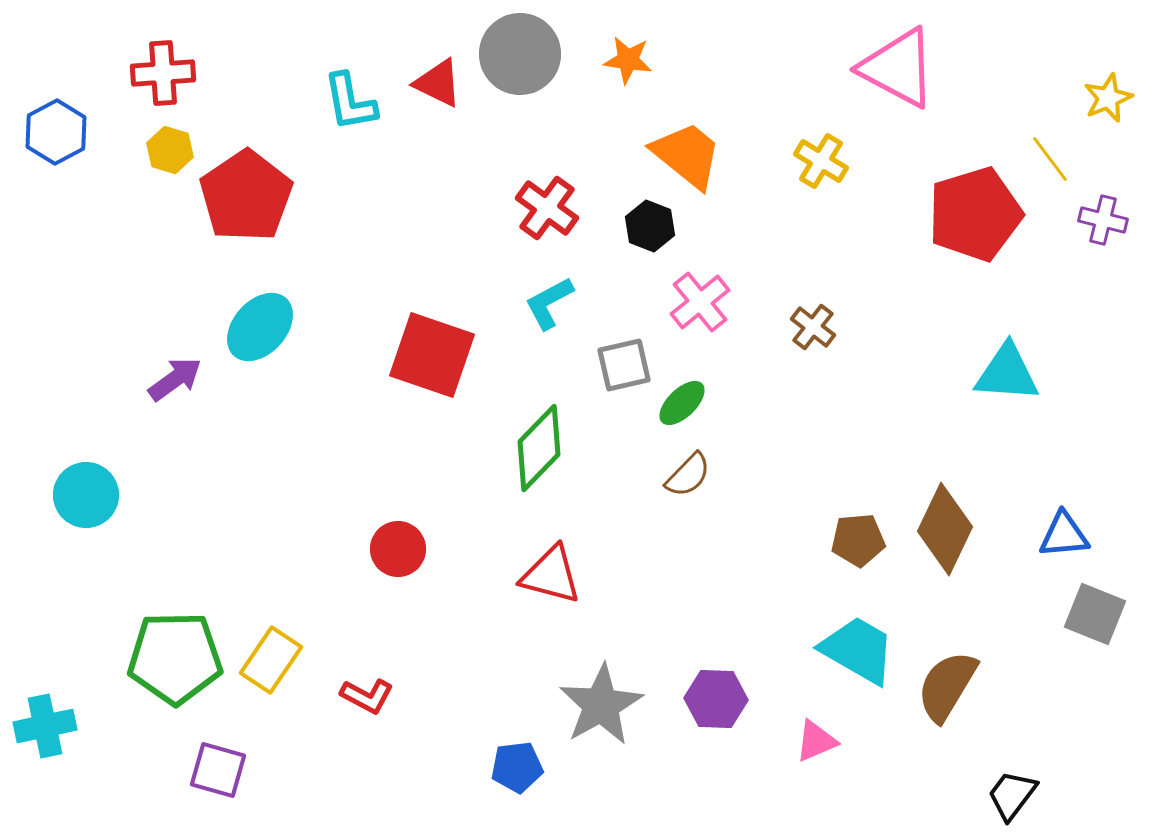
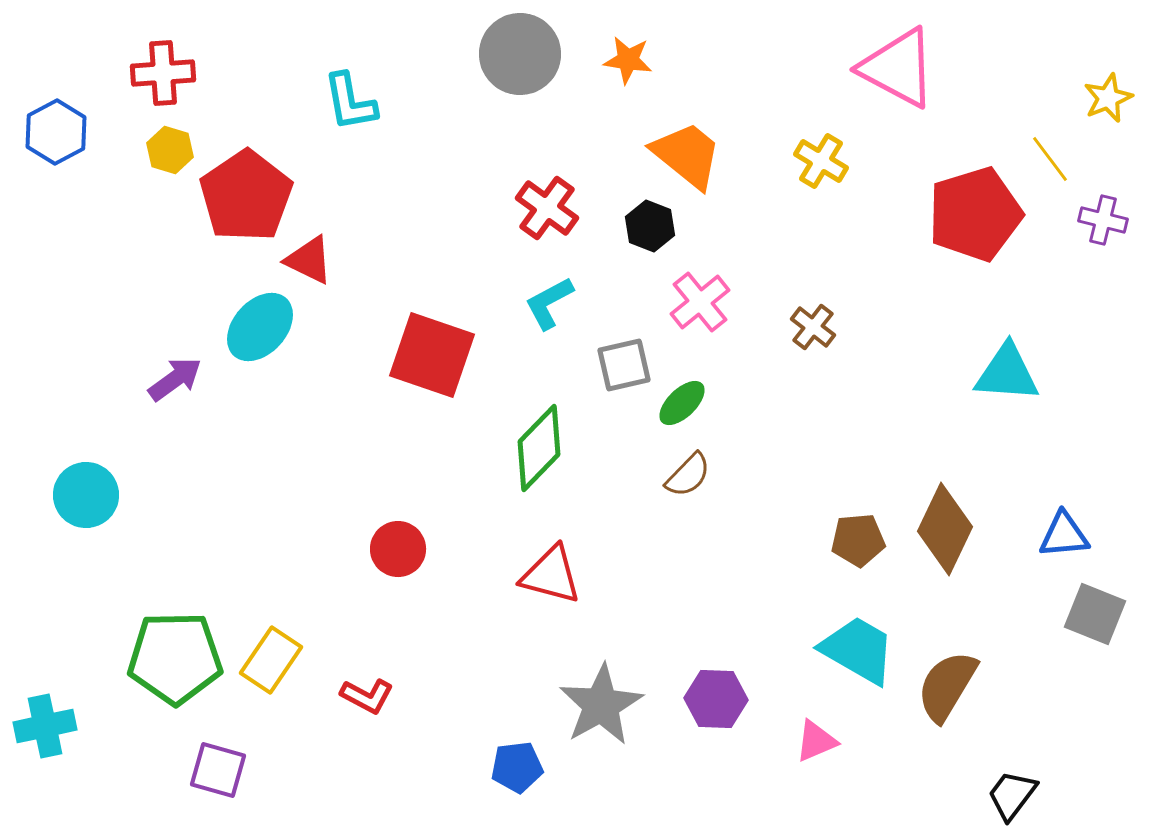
red triangle at (438, 83): moved 129 px left, 177 px down
